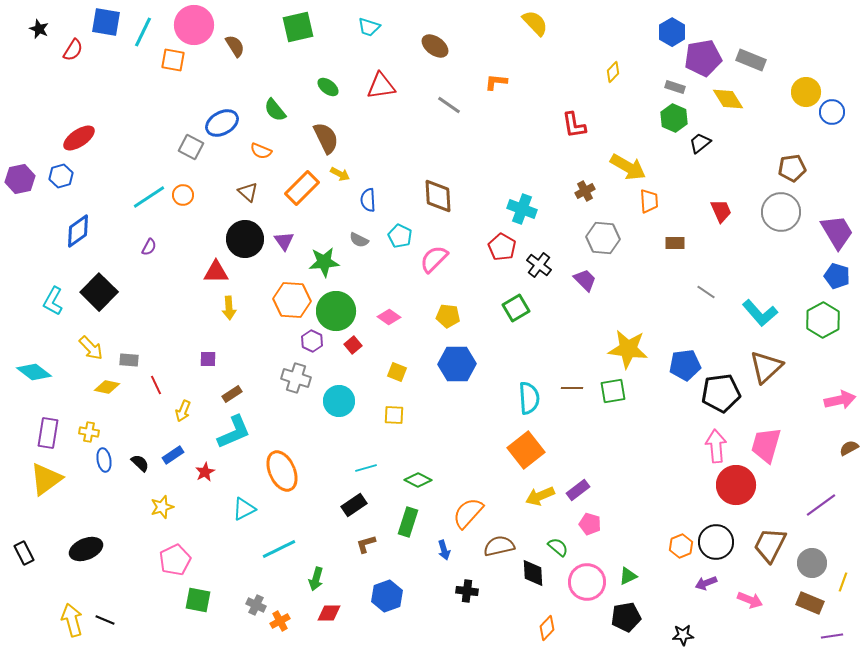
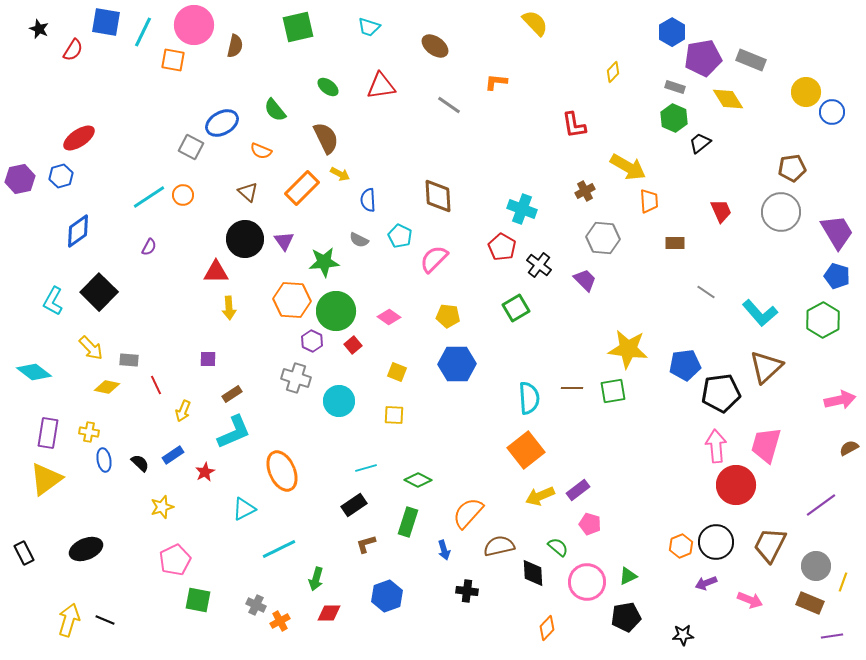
brown semicircle at (235, 46): rotated 45 degrees clockwise
gray circle at (812, 563): moved 4 px right, 3 px down
yellow arrow at (72, 620): moved 3 px left; rotated 32 degrees clockwise
